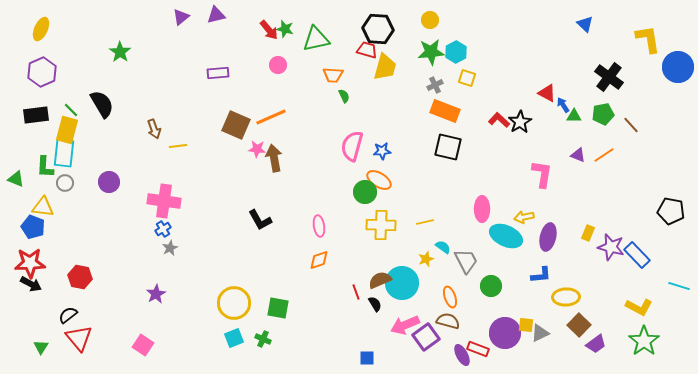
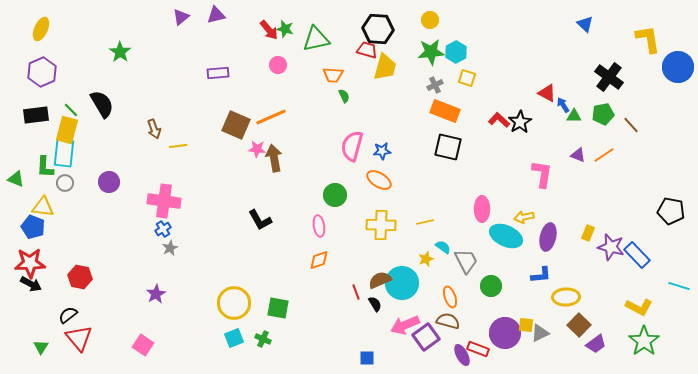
green circle at (365, 192): moved 30 px left, 3 px down
